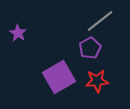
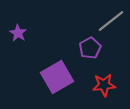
gray line: moved 11 px right
purple square: moved 2 px left
red star: moved 7 px right, 4 px down
